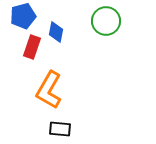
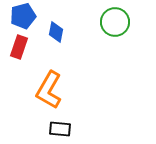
green circle: moved 9 px right, 1 px down
red rectangle: moved 13 px left
